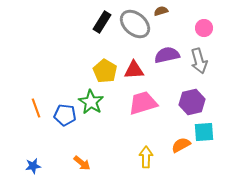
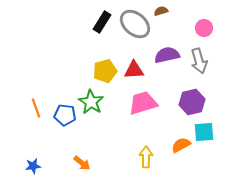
yellow pentagon: rotated 25 degrees clockwise
